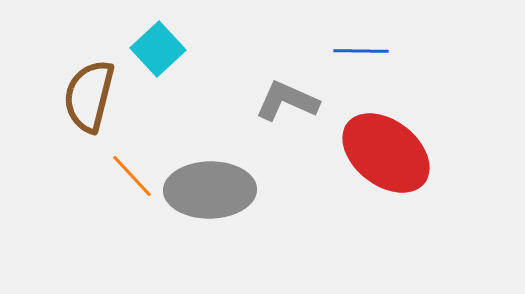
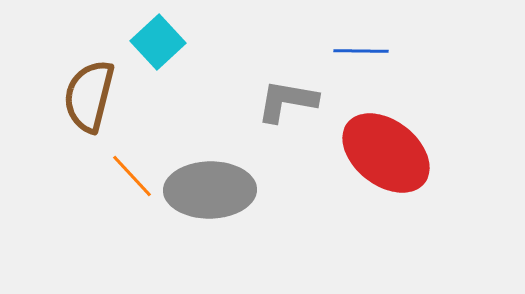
cyan square: moved 7 px up
gray L-shape: rotated 14 degrees counterclockwise
